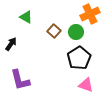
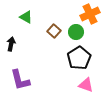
black arrow: rotated 24 degrees counterclockwise
